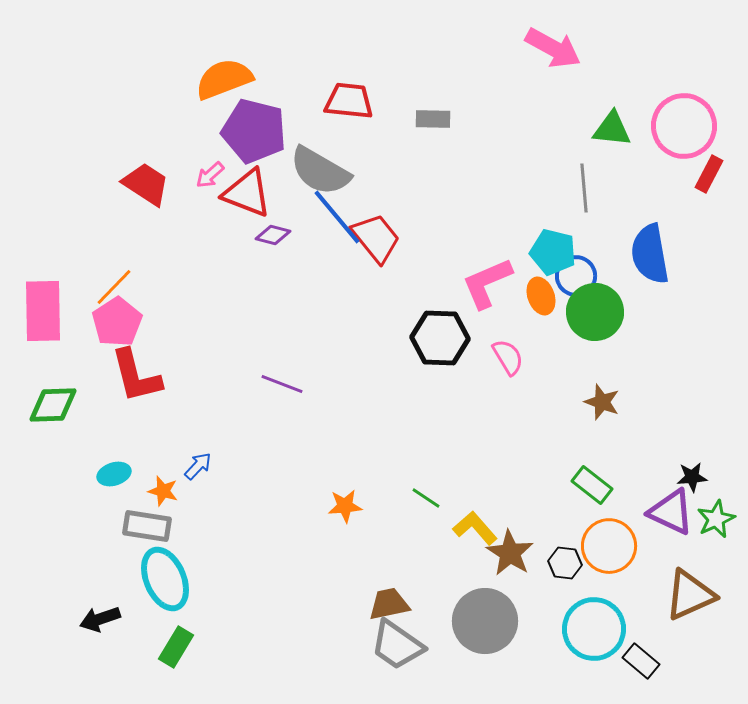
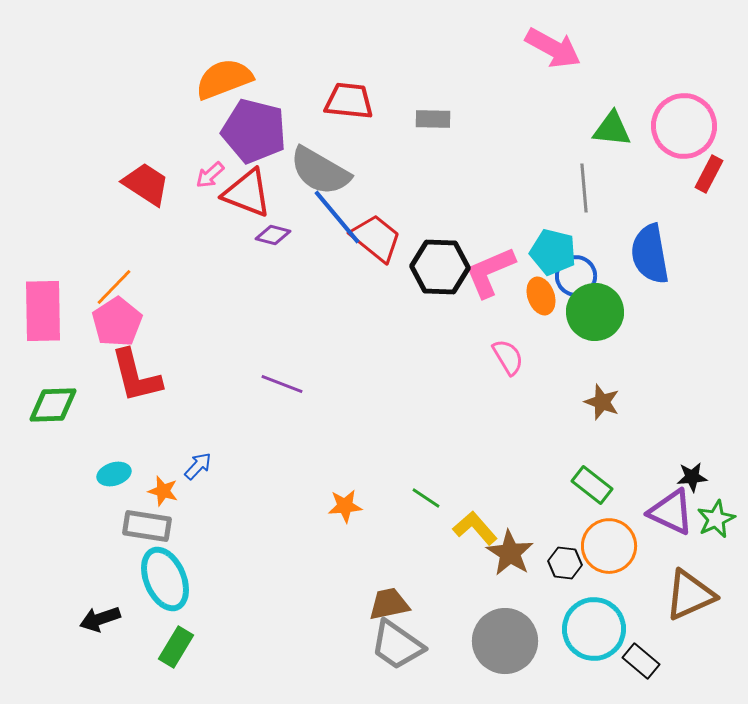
red trapezoid at (376, 238): rotated 12 degrees counterclockwise
pink L-shape at (487, 283): moved 3 px right, 11 px up
black hexagon at (440, 338): moved 71 px up
gray circle at (485, 621): moved 20 px right, 20 px down
